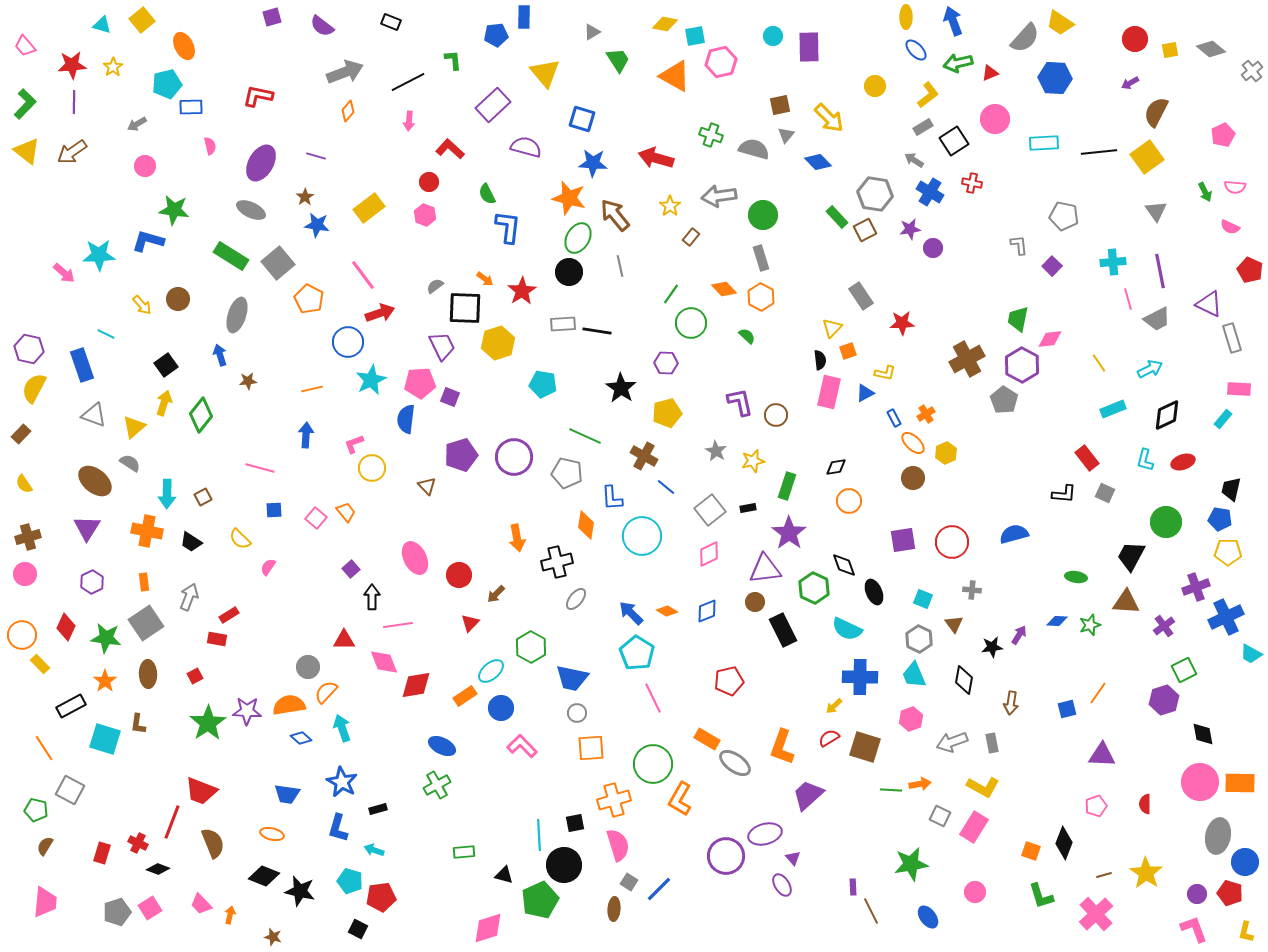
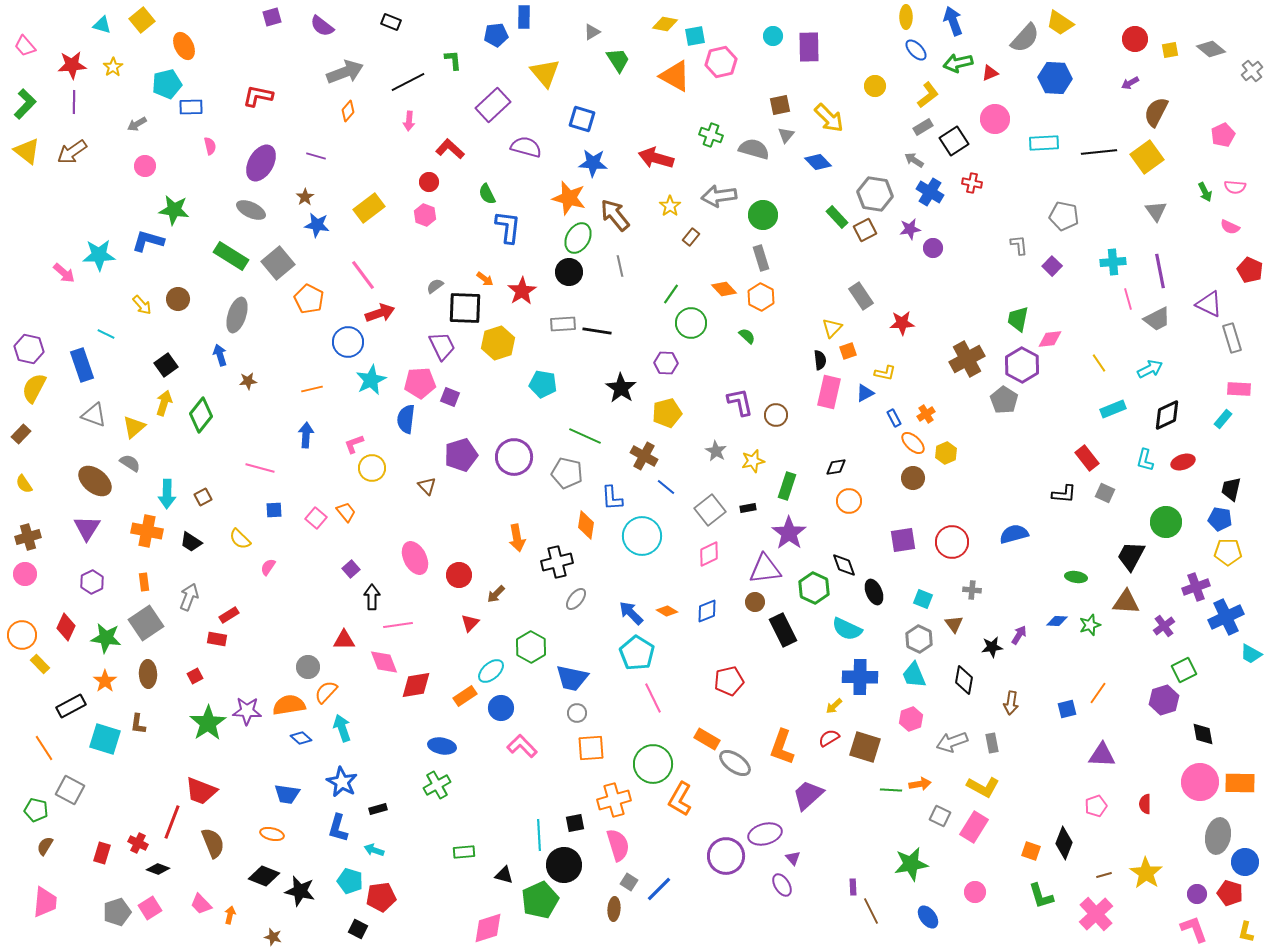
blue ellipse at (442, 746): rotated 16 degrees counterclockwise
